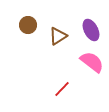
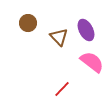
brown circle: moved 2 px up
purple ellipse: moved 5 px left
brown triangle: moved 1 px right, 1 px down; rotated 42 degrees counterclockwise
